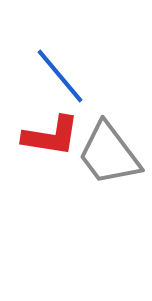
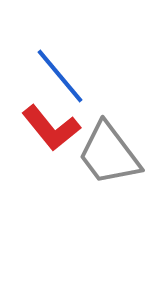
red L-shape: moved 8 px up; rotated 42 degrees clockwise
